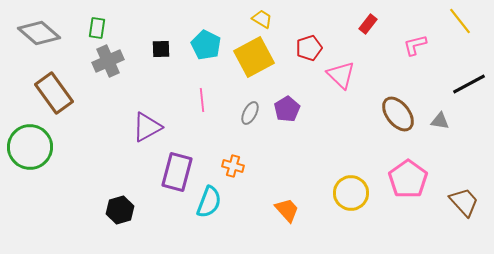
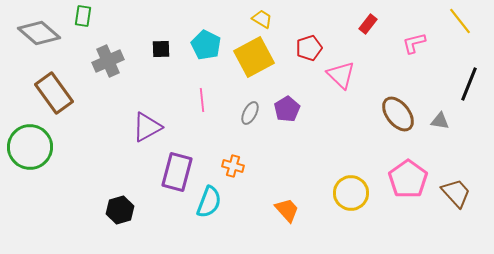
green rectangle: moved 14 px left, 12 px up
pink L-shape: moved 1 px left, 2 px up
black line: rotated 40 degrees counterclockwise
brown trapezoid: moved 8 px left, 9 px up
